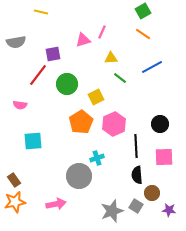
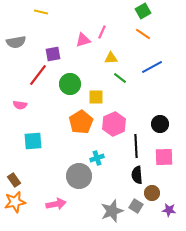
green circle: moved 3 px right
yellow square: rotated 28 degrees clockwise
